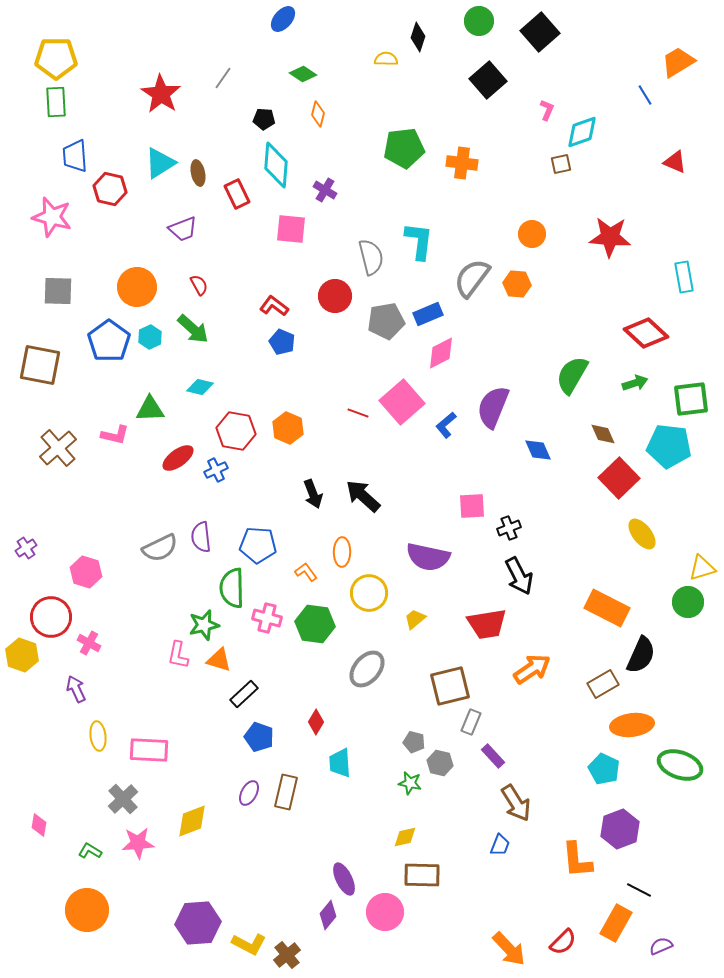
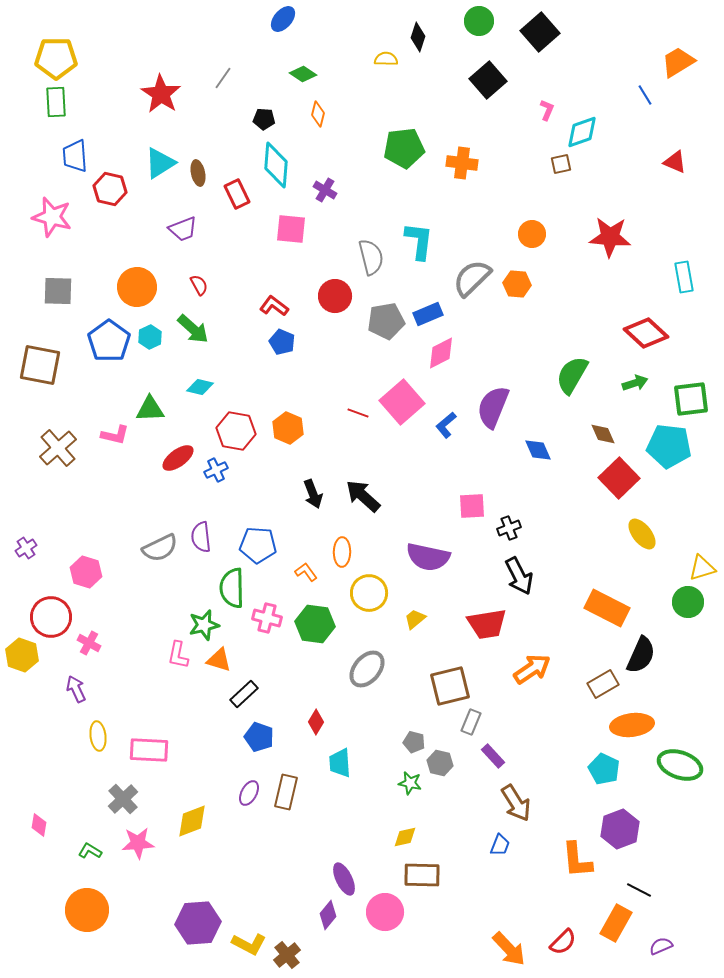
gray semicircle at (472, 278): rotated 9 degrees clockwise
